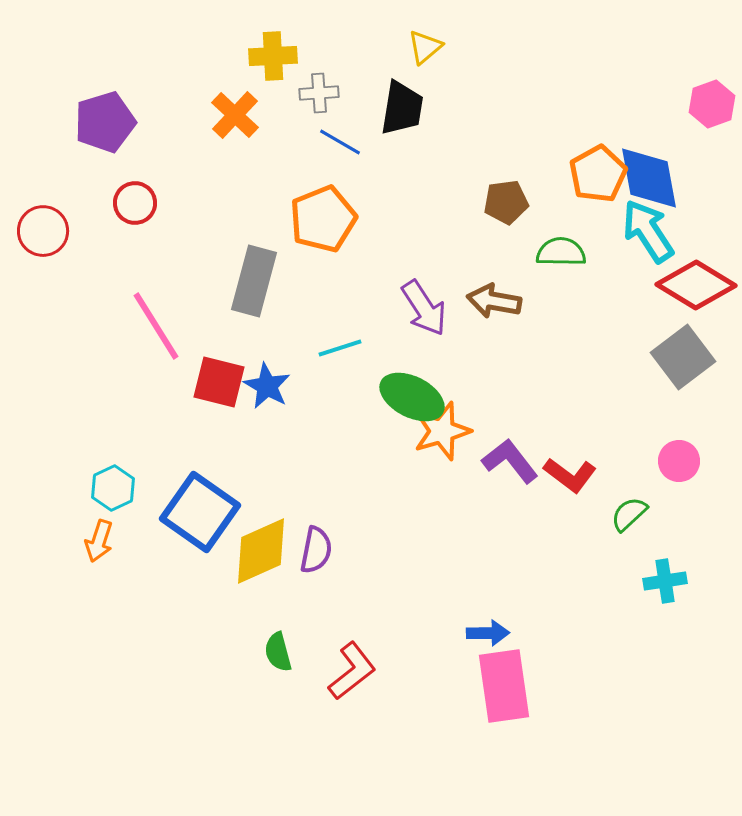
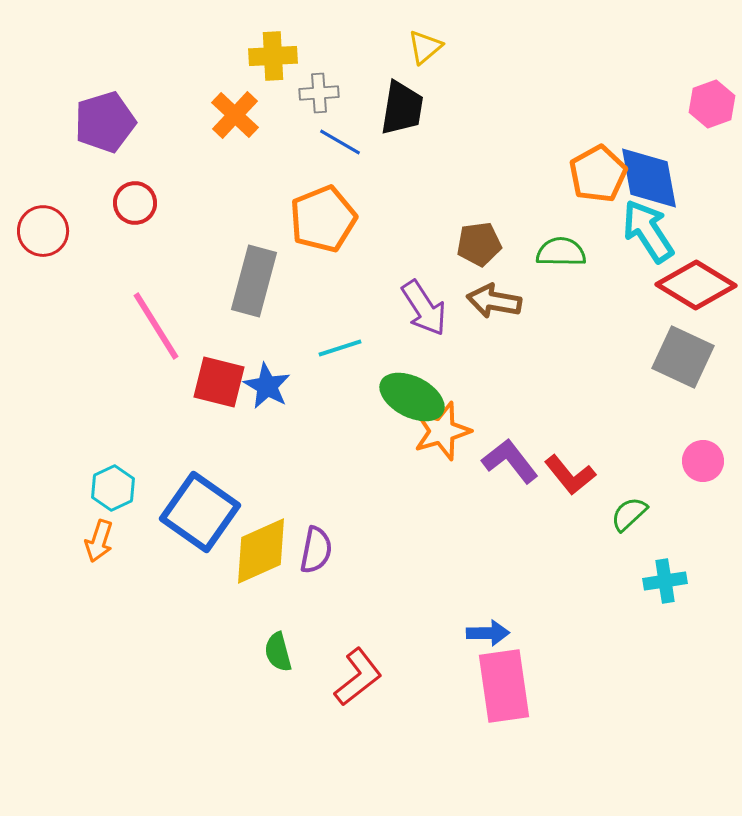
brown pentagon at (506, 202): moved 27 px left, 42 px down
gray square at (683, 357): rotated 28 degrees counterclockwise
pink circle at (679, 461): moved 24 px right
red L-shape at (570, 475): rotated 14 degrees clockwise
red L-shape at (352, 671): moved 6 px right, 6 px down
